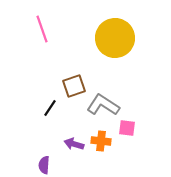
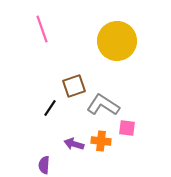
yellow circle: moved 2 px right, 3 px down
